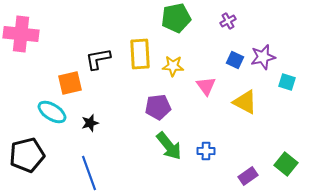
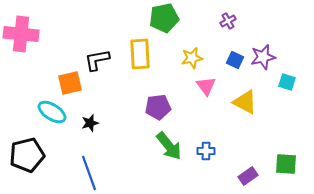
green pentagon: moved 12 px left
black L-shape: moved 1 px left, 1 px down
yellow star: moved 19 px right, 8 px up; rotated 15 degrees counterclockwise
green square: rotated 35 degrees counterclockwise
